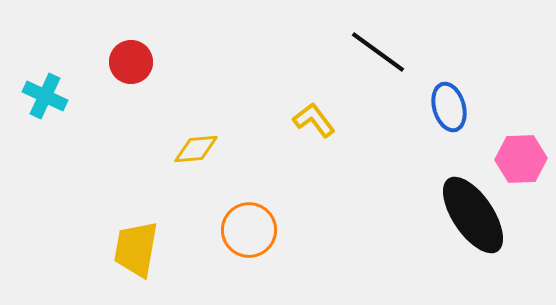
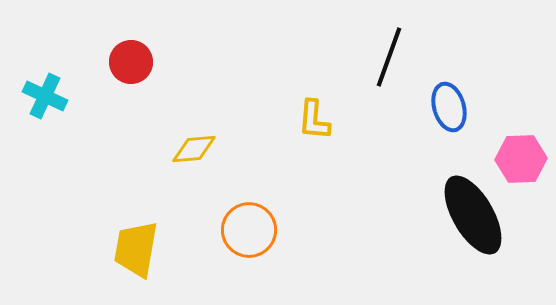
black line: moved 11 px right, 5 px down; rotated 74 degrees clockwise
yellow L-shape: rotated 138 degrees counterclockwise
yellow diamond: moved 2 px left
black ellipse: rotated 4 degrees clockwise
